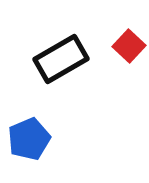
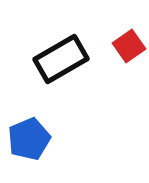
red square: rotated 12 degrees clockwise
